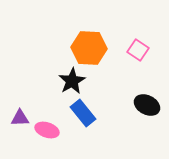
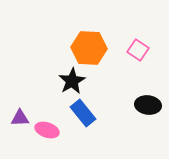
black ellipse: moved 1 px right; rotated 20 degrees counterclockwise
